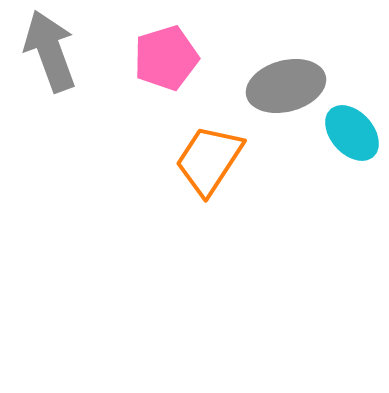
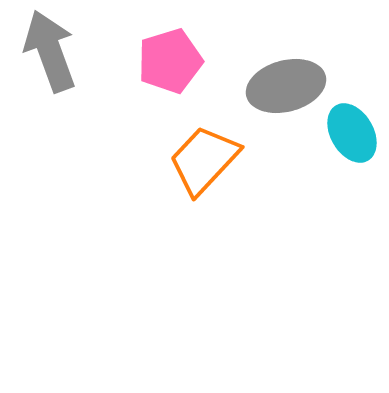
pink pentagon: moved 4 px right, 3 px down
cyan ellipse: rotated 12 degrees clockwise
orange trapezoid: moved 5 px left; rotated 10 degrees clockwise
